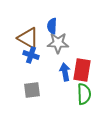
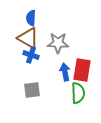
blue semicircle: moved 21 px left, 8 px up
green semicircle: moved 6 px left, 1 px up
